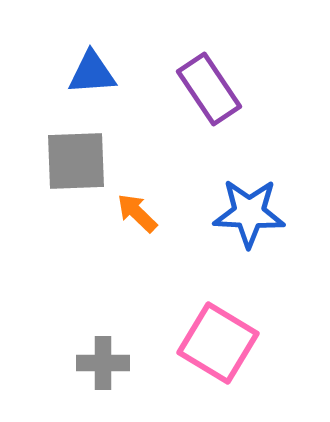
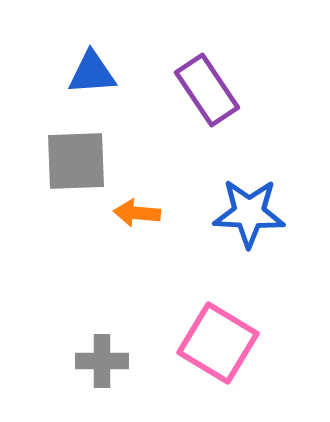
purple rectangle: moved 2 px left, 1 px down
orange arrow: rotated 39 degrees counterclockwise
gray cross: moved 1 px left, 2 px up
